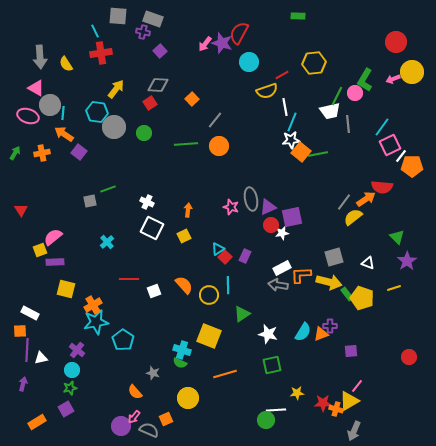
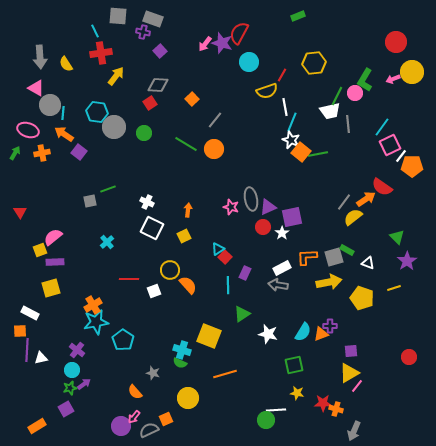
green rectangle at (298, 16): rotated 24 degrees counterclockwise
red line at (282, 75): rotated 32 degrees counterclockwise
yellow arrow at (116, 89): moved 13 px up
pink ellipse at (28, 116): moved 14 px down
white star at (291, 140): rotated 30 degrees clockwise
green line at (186, 144): rotated 35 degrees clockwise
orange circle at (219, 146): moved 5 px left, 3 px down
red semicircle at (382, 187): rotated 30 degrees clockwise
red triangle at (21, 210): moved 1 px left, 2 px down
red circle at (271, 225): moved 8 px left, 2 px down
white star at (282, 233): rotated 24 degrees counterclockwise
purple rectangle at (245, 256): moved 17 px down
orange L-shape at (301, 275): moved 6 px right, 18 px up
yellow arrow at (329, 282): rotated 25 degrees counterclockwise
orange semicircle at (184, 285): moved 4 px right
yellow square at (66, 289): moved 15 px left, 1 px up; rotated 30 degrees counterclockwise
green rectangle at (347, 294): moved 44 px up; rotated 24 degrees counterclockwise
yellow circle at (209, 295): moved 39 px left, 25 px up
green square at (272, 365): moved 22 px right
purple arrow at (23, 384): moved 61 px right; rotated 40 degrees clockwise
yellow star at (297, 393): rotated 16 degrees clockwise
yellow triangle at (349, 401): moved 28 px up
orange rectangle at (37, 422): moved 4 px down
gray semicircle at (149, 430): rotated 48 degrees counterclockwise
